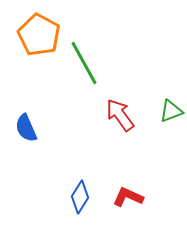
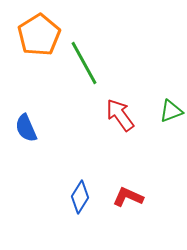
orange pentagon: rotated 12 degrees clockwise
